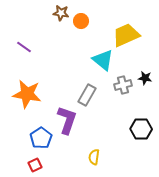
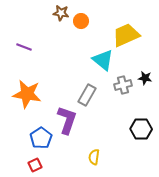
purple line: rotated 14 degrees counterclockwise
